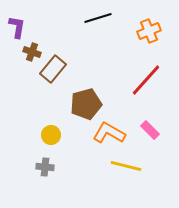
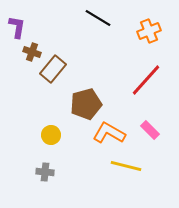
black line: rotated 48 degrees clockwise
gray cross: moved 5 px down
